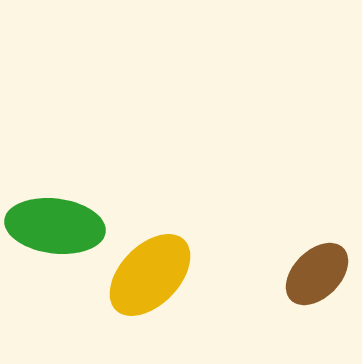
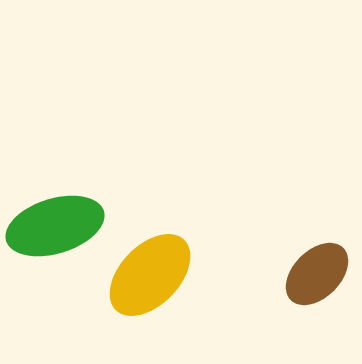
green ellipse: rotated 24 degrees counterclockwise
